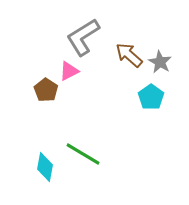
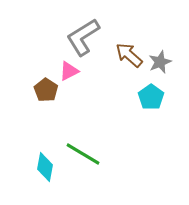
gray star: rotated 20 degrees clockwise
